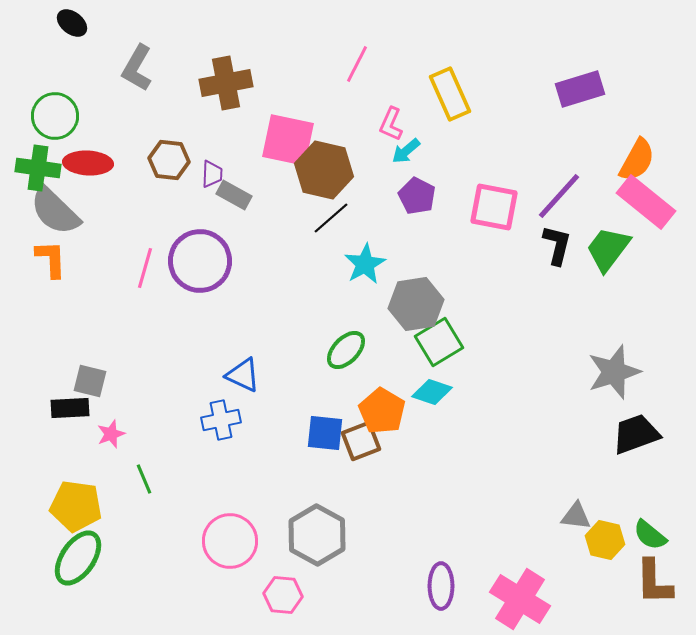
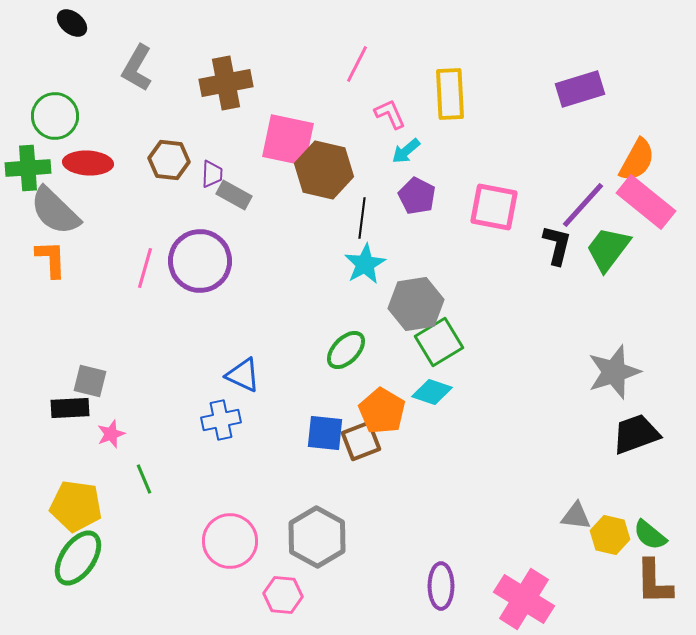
yellow rectangle at (450, 94): rotated 21 degrees clockwise
pink L-shape at (391, 124): moved 1 px left, 10 px up; rotated 132 degrees clockwise
green cross at (38, 168): moved 10 px left; rotated 12 degrees counterclockwise
purple line at (559, 196): moved 24 px right, 9 px down
black line at (331, 218): moved 31 px right; rotated 42 degrees counterclockwise
gray hexagon at (317, 535): moved 2 px down
yellow hexagon at (605, 540): moved 5 px right, 5 px up
pink cross at (520, 599): moved 4 px right
